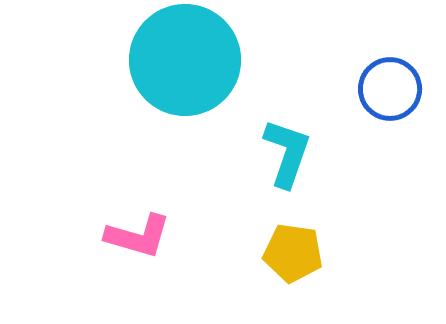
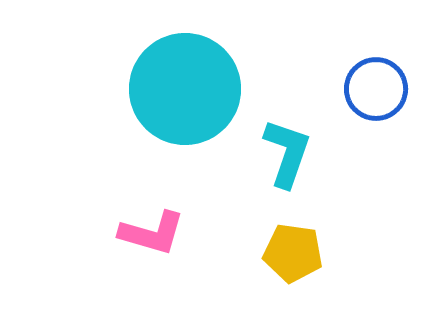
cyan circle: moved 29 px down
blue circle: moved 14 px left
pink L-shape: moved 14 px right, 3 px up
